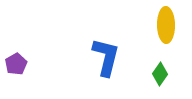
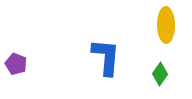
blue L-shape: rotated 9 degrees counterclockwise
purple pentagon: rotated 20 degrees counterclockwise
